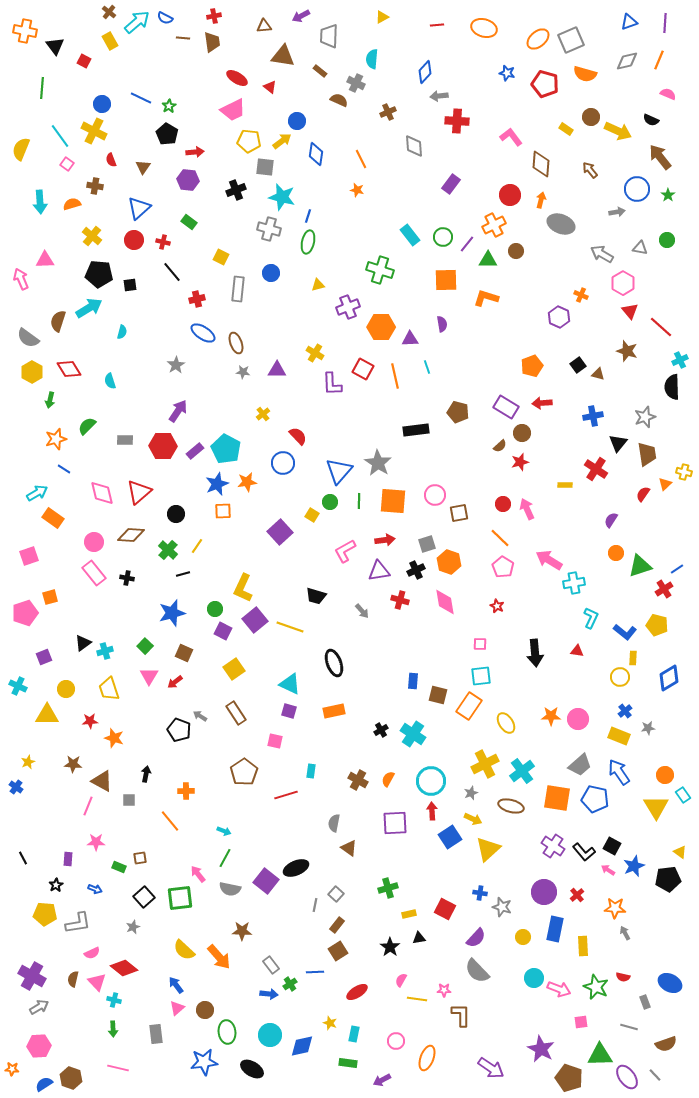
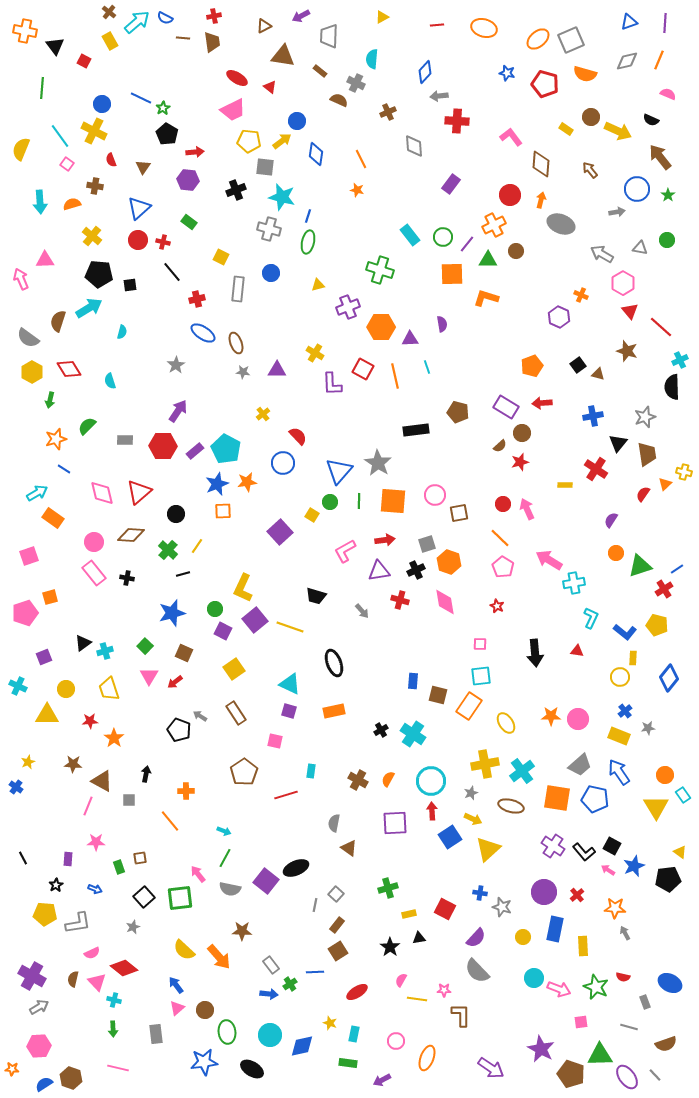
brown triangle at (264, 26): rotated 21 degrees counterclockwise
green star at (169, 106): moved 6 px left, 2 px down
red circle at (134, 240): moved 4 px right
orange square at (446, 280): moved 6 px right, 6 px up
blue diamond at (669, 678): rotated 20 degrees counterclockwise
orange star at (114, 738): rotated 18 degrees clockwise
yellow cross at (485, 764): rotated 16 degrees clockwise
green rectangle at (119, 867): rotated 48 degrees clockwise
brown pentagon at (569, 1078): moved 2 px right, 4 px up
